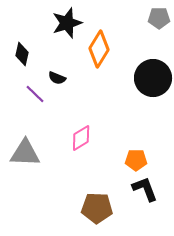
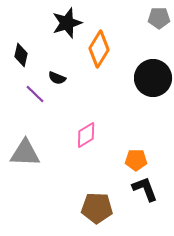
black diamond: moved 1 px left, 1 px down
pink diamond: moved 5 px right, 3 px up
